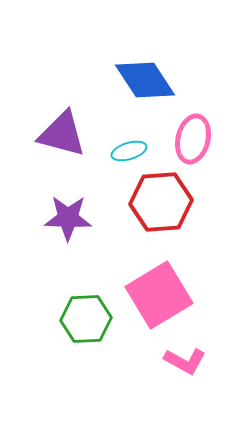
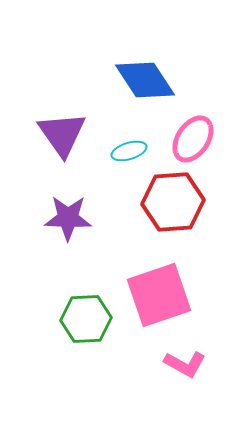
purple triangle: rotated 40 degrees clockwise
pink ellipse: rotated 21 degrees clockwise
red hexagon: moved 12 px right
pink square: rotated 12 degrees clockwise
pink L-shape: moved 3 px down
